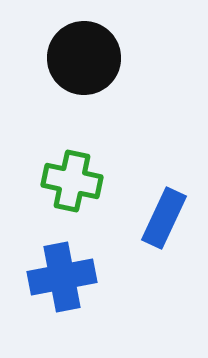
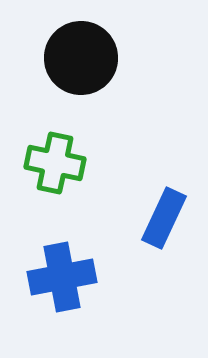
black circle: moved 3 px left
green cross: moved 17 px left, 18 px up
